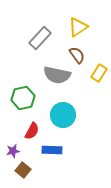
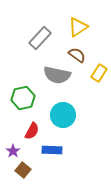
brown semicircle: rotated 18 degrees counterclockwise
purple star: rotated 24 degrees counterclockwise
